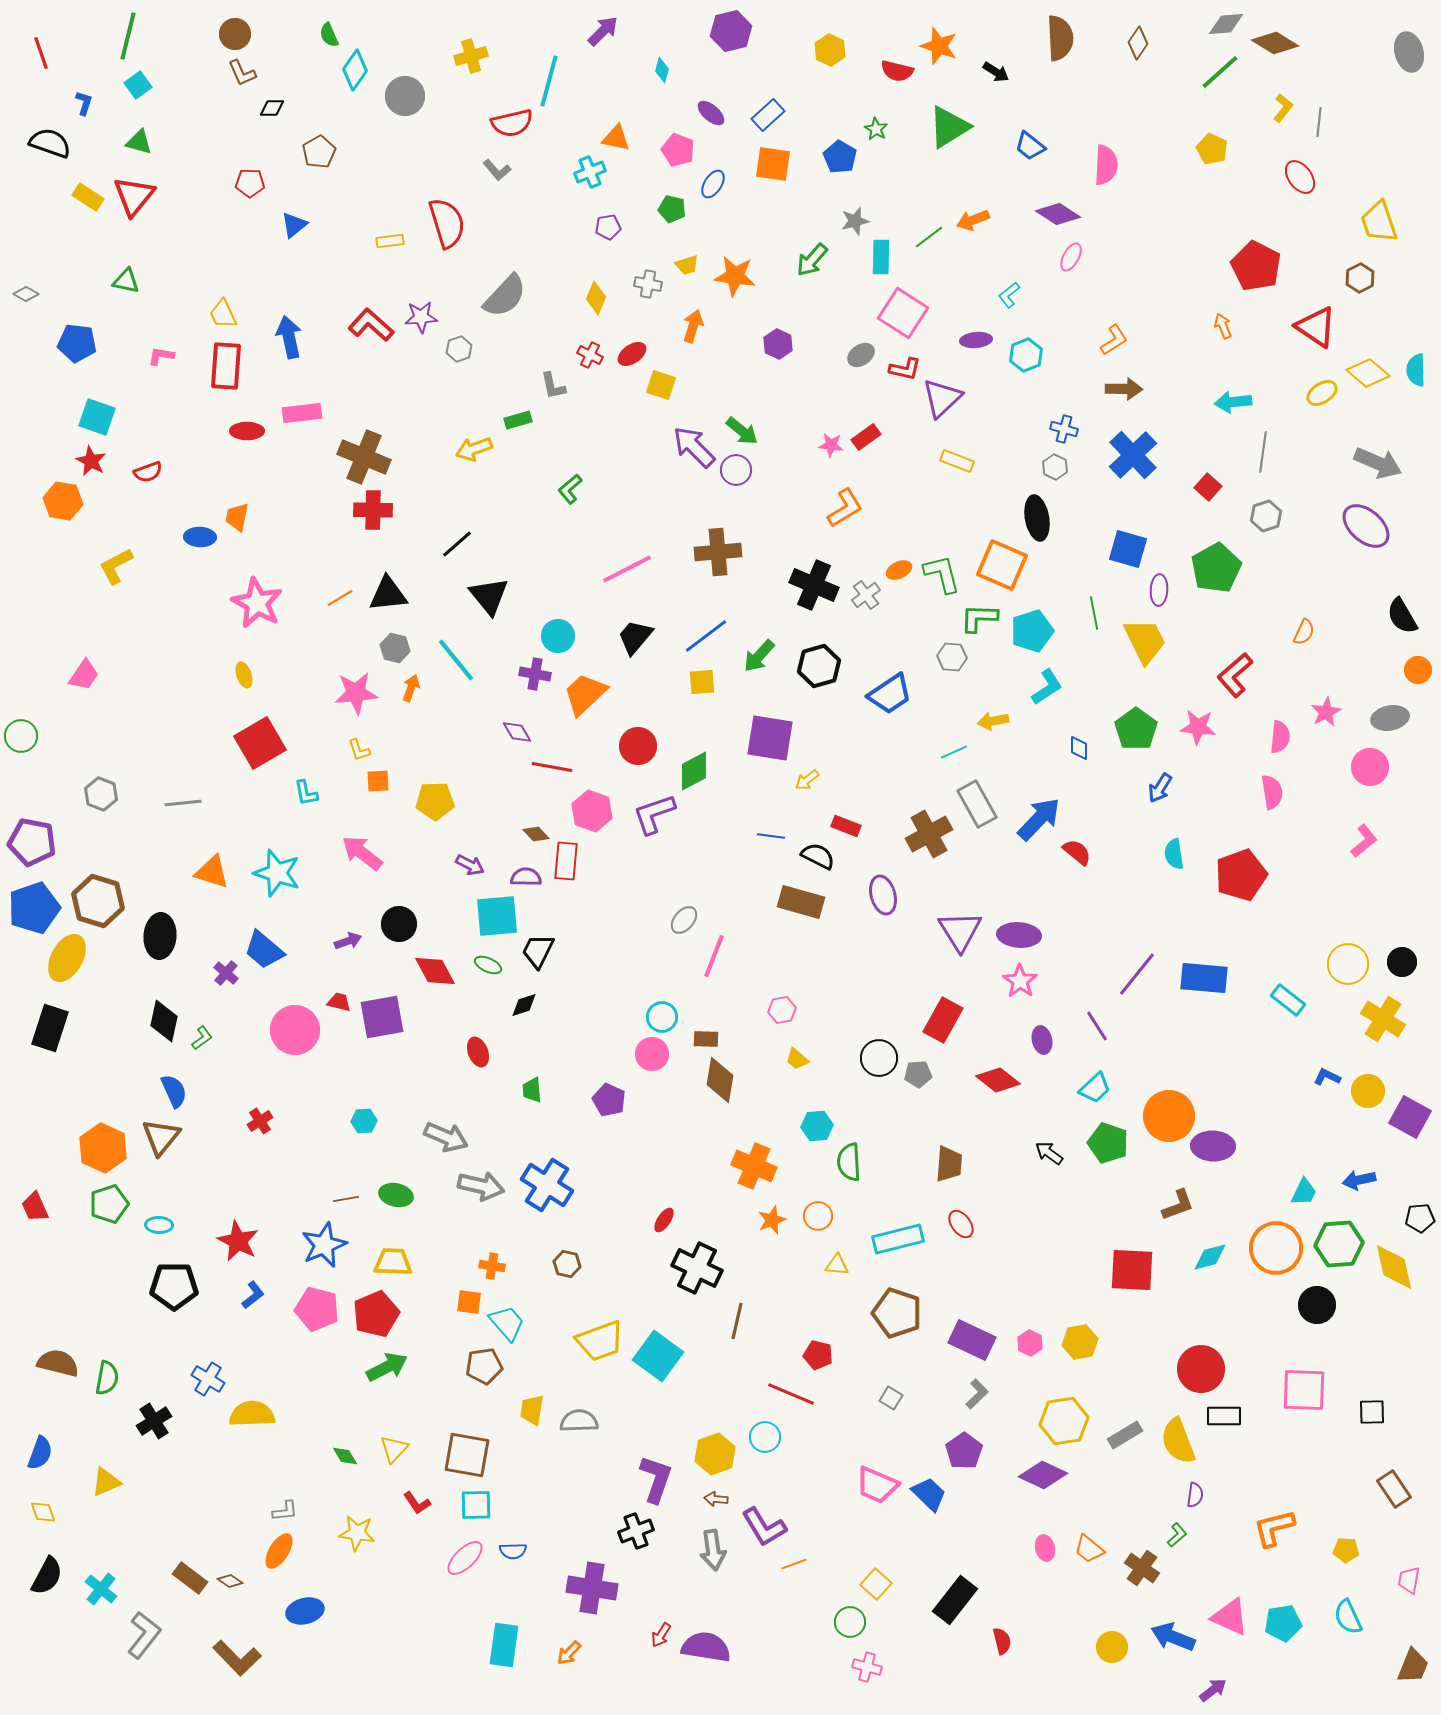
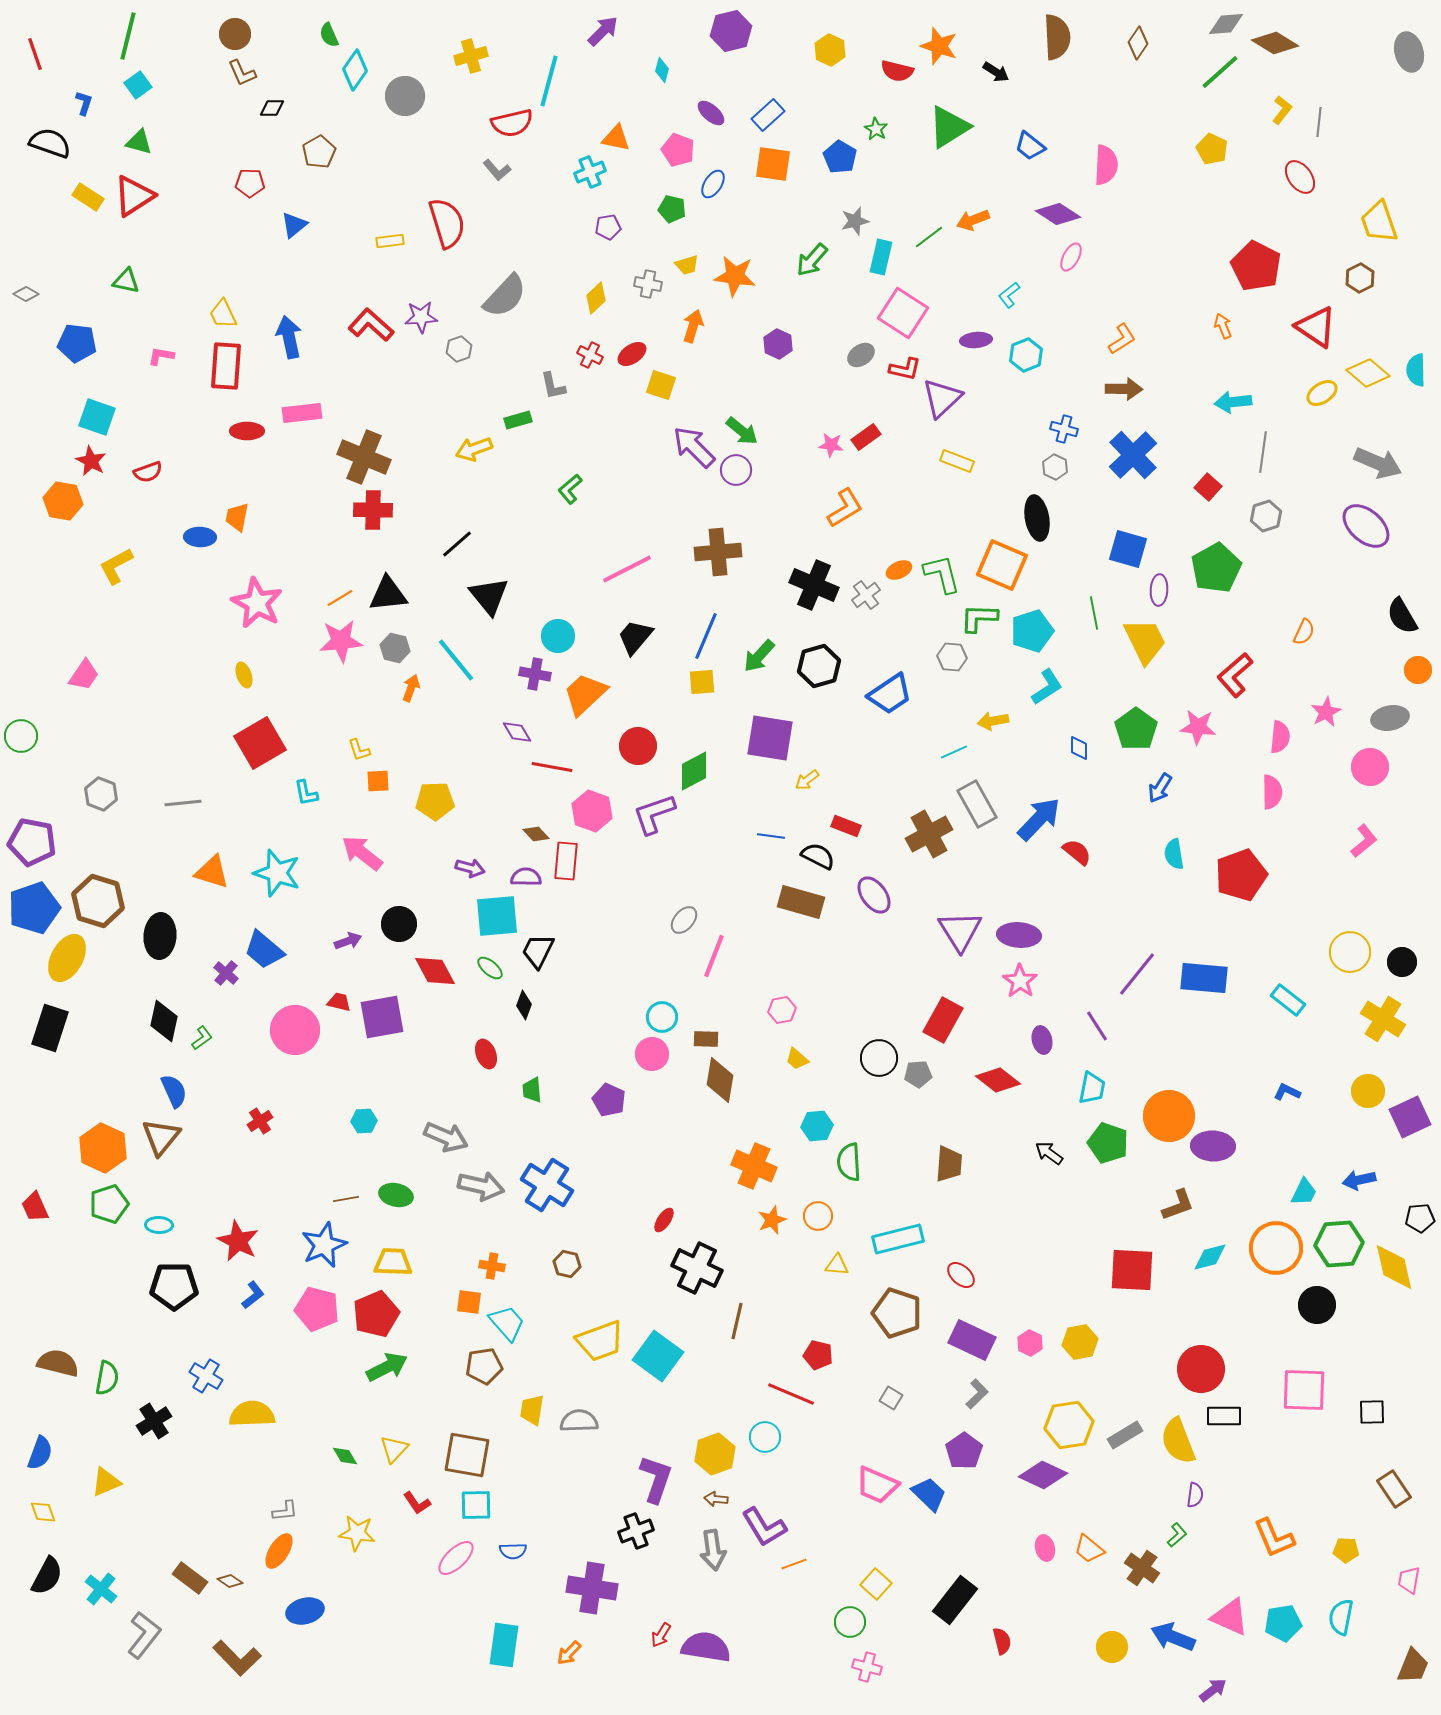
brown semicircle at (1060, 38): moved 3 px left, 1 px up
red line at (41, 53): moved 6 px left, 1 px down
yellow L-shape at (1283, 108): moved 1 px left, 2 px down
red triangle at (134, 196): rotated 18 degrees clockwise
cyan rectangle at (881, 257): rotated 12 degrees clockwise
yellow diamond at (596, 298): rotated 24 degrees clockwise
orange L-shape at (1114, 340): moved 8 px right, 1 px up
blue line at (706, 636): rotated 30 degrees counterclockwise
pink star at (356, 693): moved 15 px left, 52 px up
pink semicircle at (1272, 792): rotated 8 degrees clockwise
purple arrow at (470, 865): moved 3 px down; rotated 12 degrees counterclockwise
purple ellipse at (883, 895): moved 9 px left; rotated 21 degrees counterclockwise
yellow circle at (1348, 964): moved 2 px right, 12 px up
green ellipse at (488, 965): moved 2 px right, 3 px down; rotated 16 degrees clockwise
black diamond at (524, 1005): rotated 52 degrees counterclockwise
red ellipse at (478, 1052): moved 8 px right, 2 px down
blue L-shape at (1327, 1077): moved 40 px left, 15 px down
cyan trapezoid at (1095, 1088): moved 3 px left; rotated 36 degrees counterclockwise
purple square at (1410, 1117): rotated 36 degrees clockwise
red ellipse at (961, 1224): moved 51 px down; rotated 12 degrees counterclockwise
blue cross at (208, 1379): moved 2 px left, 3 px up
yellow hexagon at (1064, 1421): moved 5 px right, 4 px down
orange L-shape at (1274, 1528): moved 10 px down; rotated 99 degrees counterclockwise
pink ellipse at (465, 1558): moved 9 px left
cyan semicircle at (1348, 1617): moved 7 px left; rotated 36 degrees clockwise
